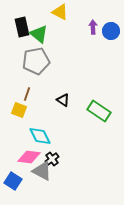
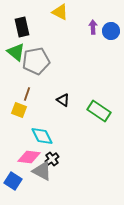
green triangle: moved 23 px left, 18 px down
cyan diamond: moved 2 px right
